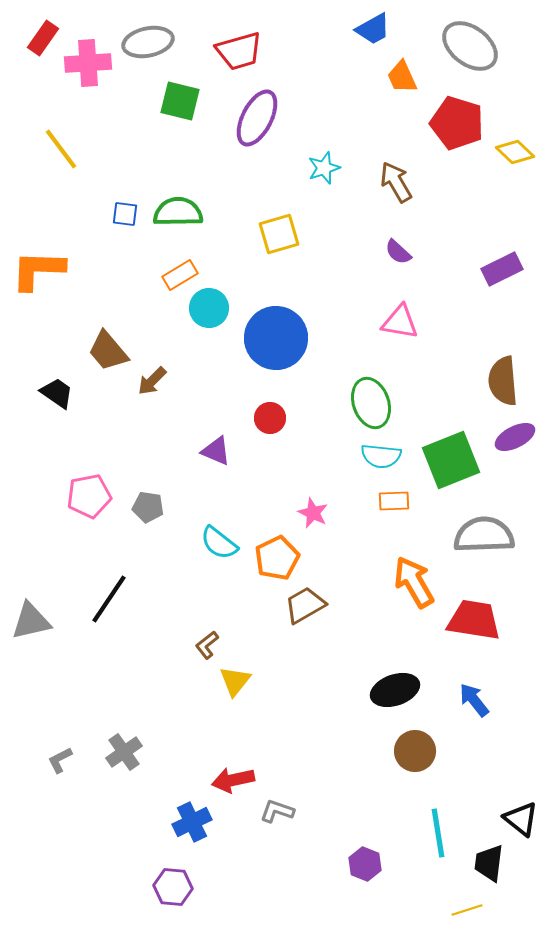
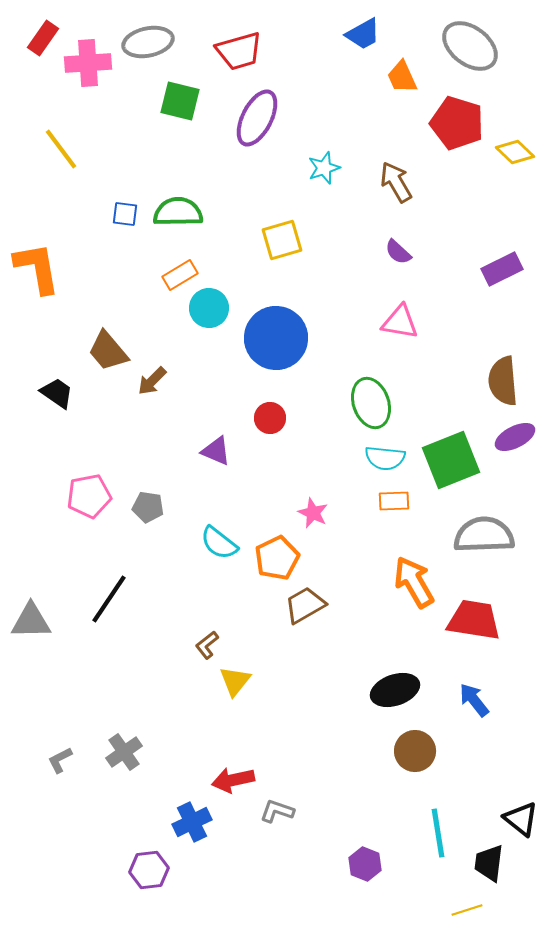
blue trapezoid at (373, 29): moved 10 px left, 5 px down
yellow square at (279, 234): moved 3 px right, 6 px down
orange L-shape at (38, 270): moved 1 px left, 2 px up; rotated 78 degrees clockwise
cyan semicircle at (381, 456): moved 4 px right, 2 px down
gray triangle at (31, 621): rotated 12 degrees clockwise
purple hexagon at (173, 887): moved 24 px left, 17 px up; rotated 12 degrees counterclockwise
